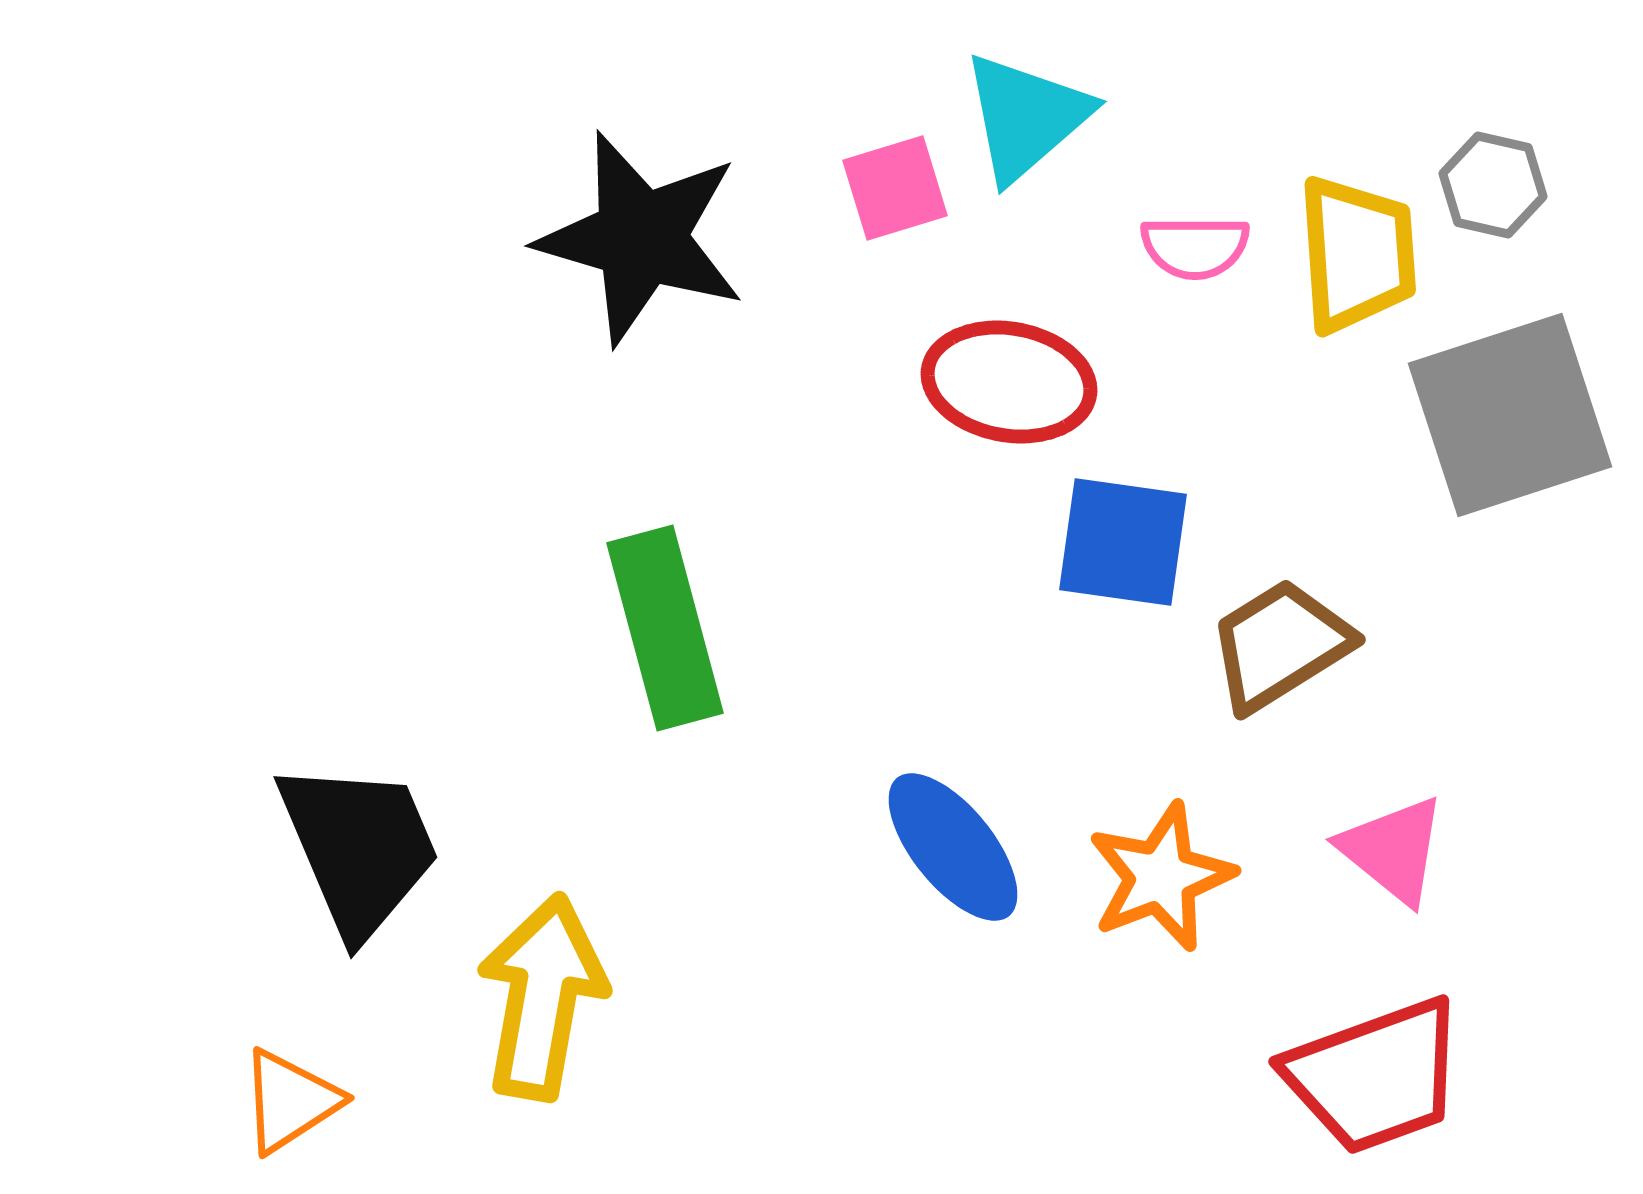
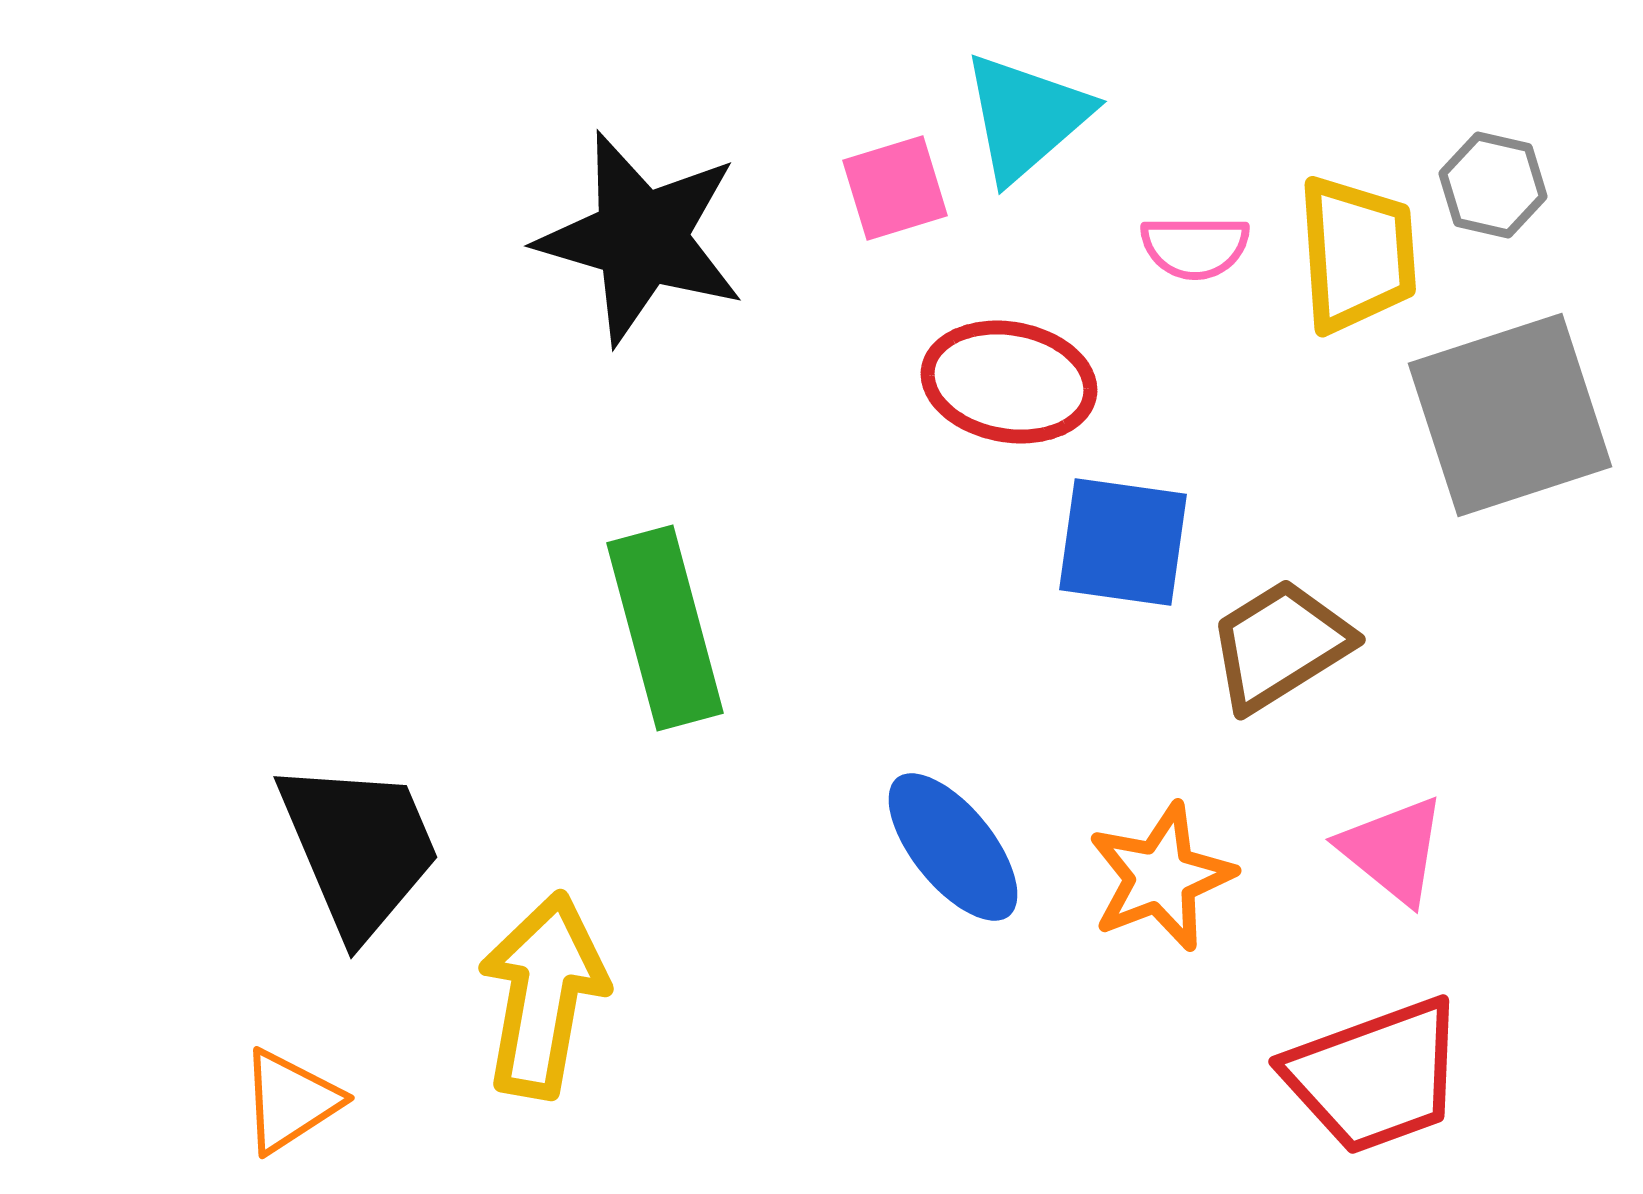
yellow arrow: moved 1 px right, 2 px up
